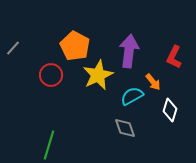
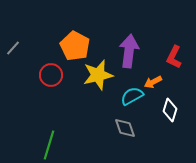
yellow star: rotated 12 degrees clockwise
orange arrow: rotated 102 degrees clockwise
